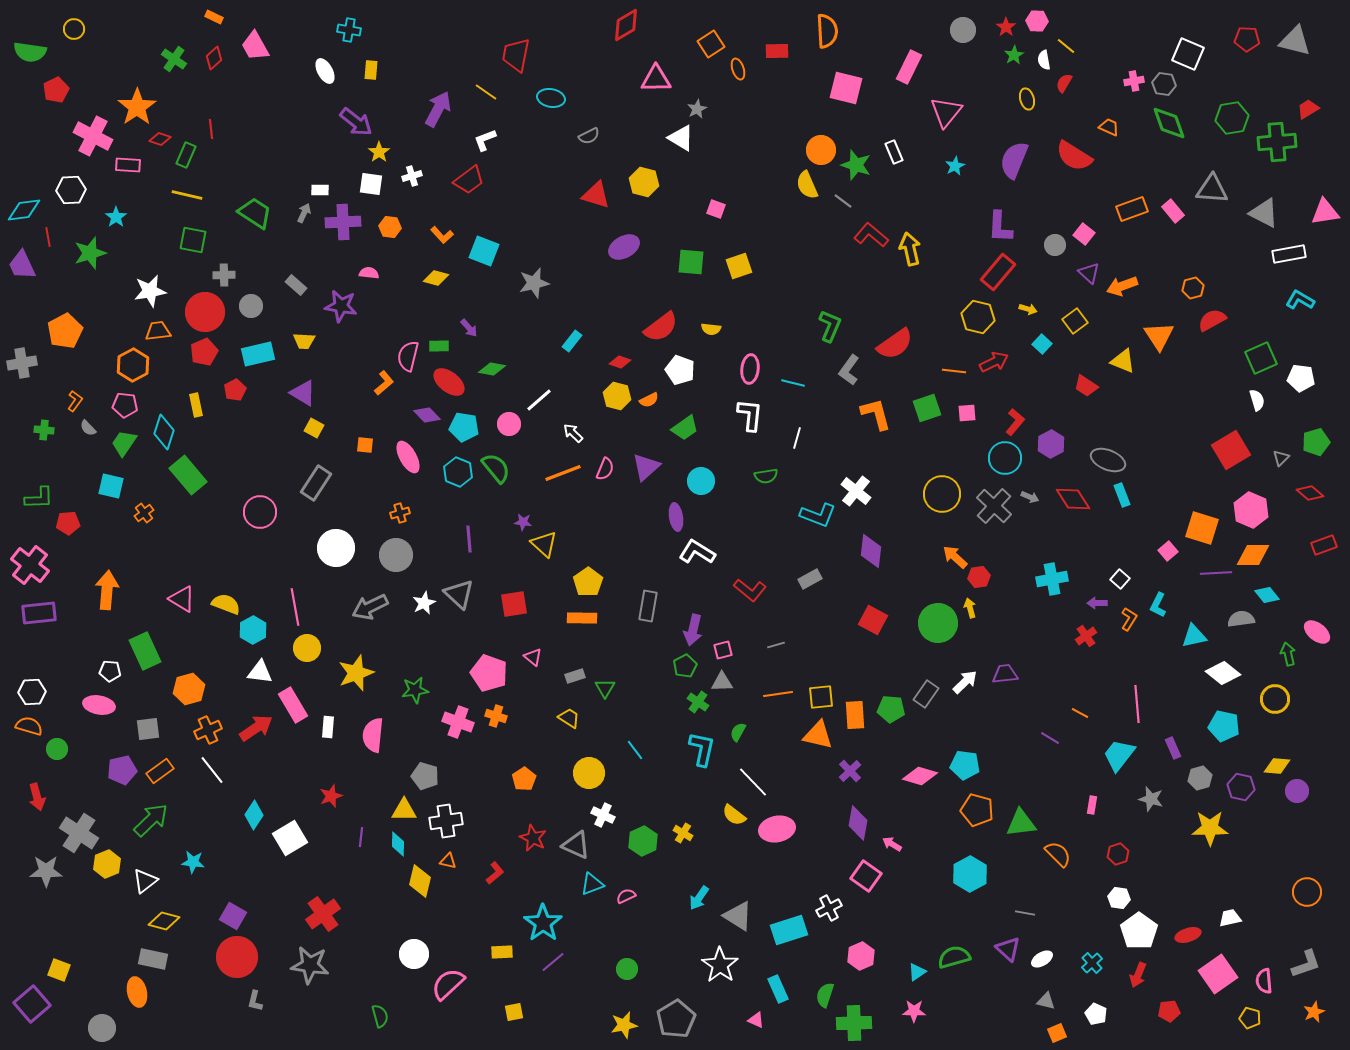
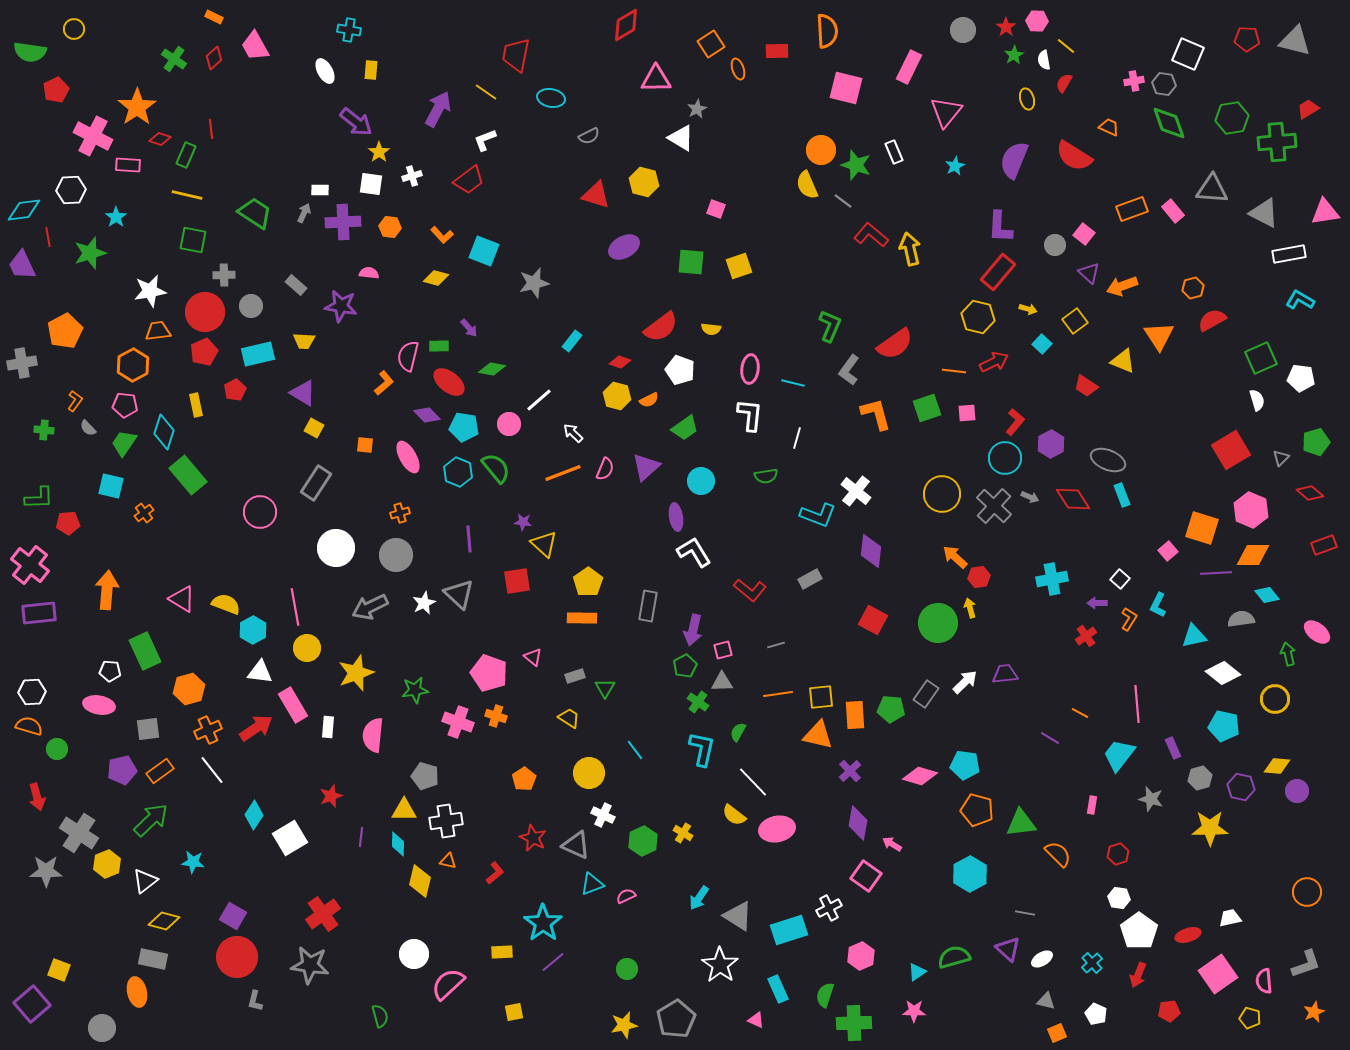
white L-shape at (697, 552): moved 3 px left; rotated 27 degrees clockwise
red square at (514, 604): moved 3 px right, 23 px up
